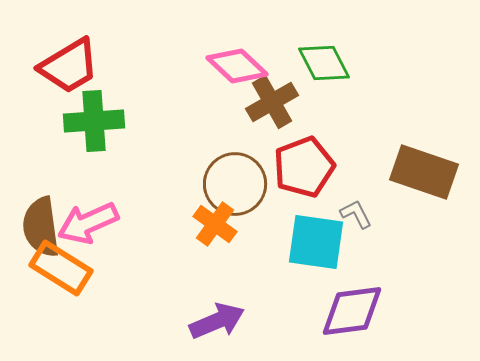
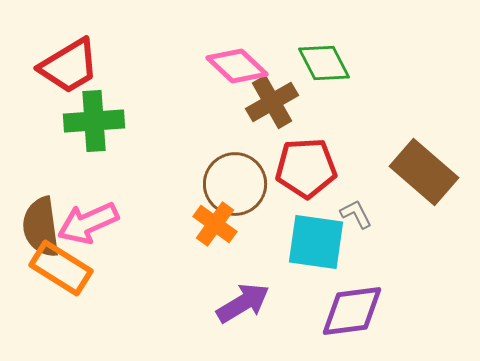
red pentagon: moved 2 px right, 1 px down; rotated 18 degrees clockwise
brown rectangle: rotated 22 degrees clockwise
purple arrow: moved 26 px right, 18 px up; rotated 8 degrees counterclockwise
